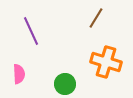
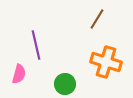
brown line: moved 1 px right, 1 px down
purple line: moved 5 px right, 14 px down; rotated 12 degrees clockwise
pink semicircle: rotated 18 degrees clockwise
